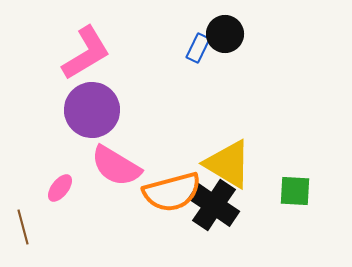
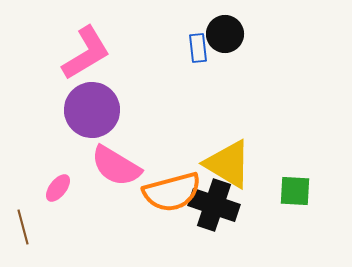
blue rectangle: rotated 32 degrees counterclockwise
pink ellipse: moved 2 px left
black cross: rotated 15 degrees counterclockwise
